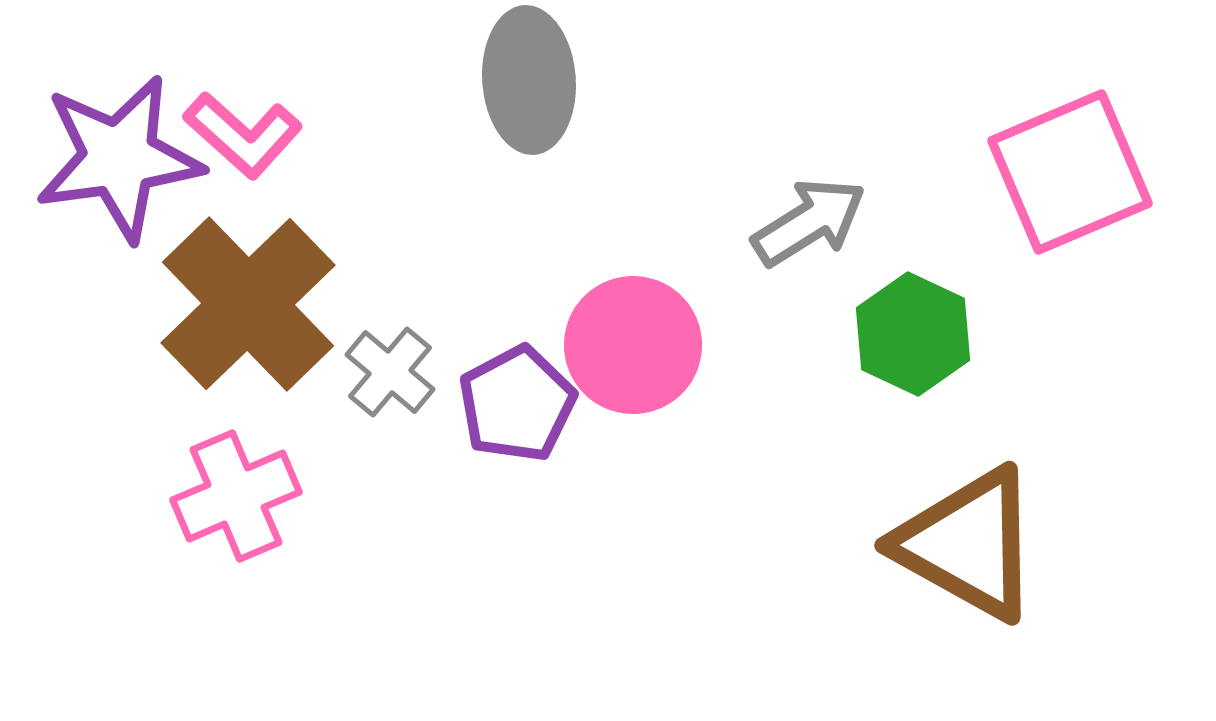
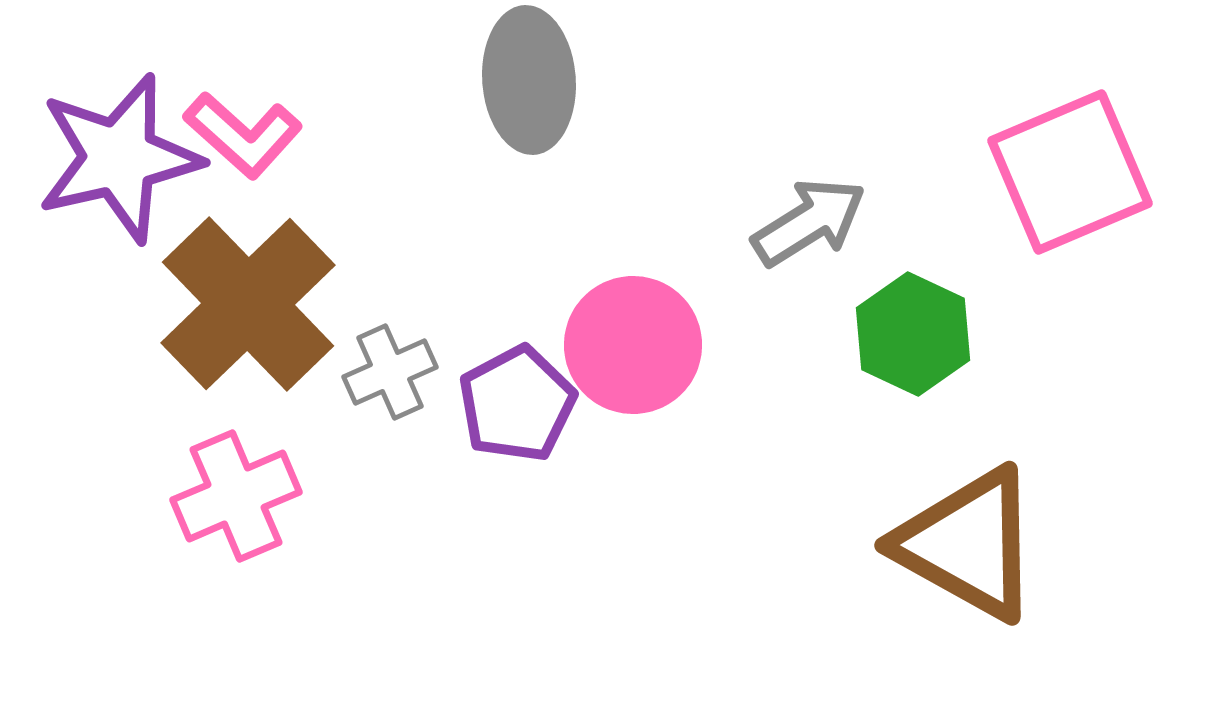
purple star: rotated 5 degrees counterclockwise
gray cross: rotated 26 degrees clockwise
